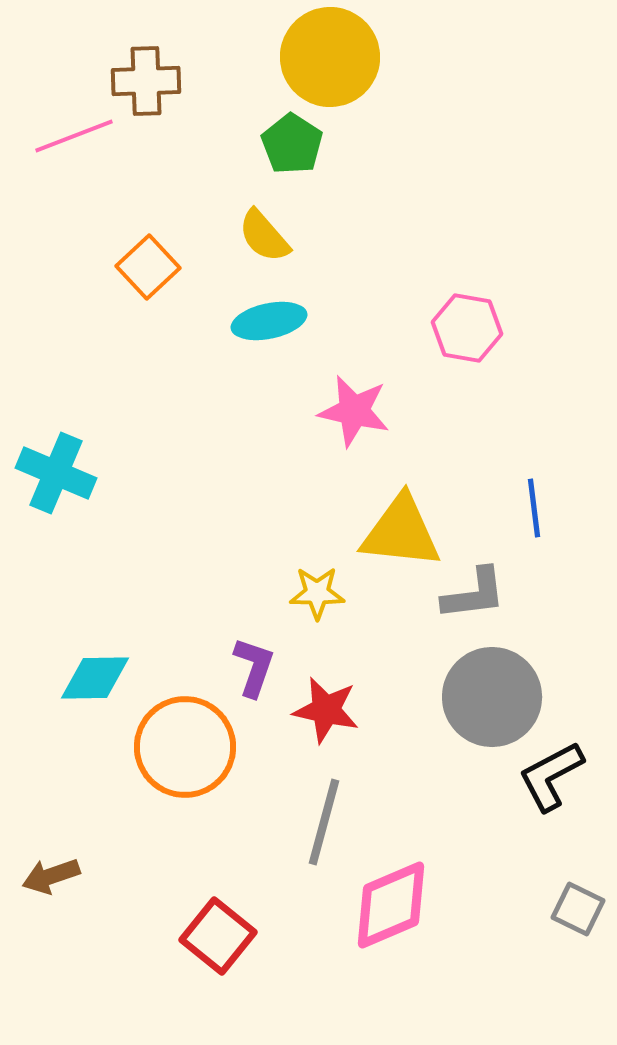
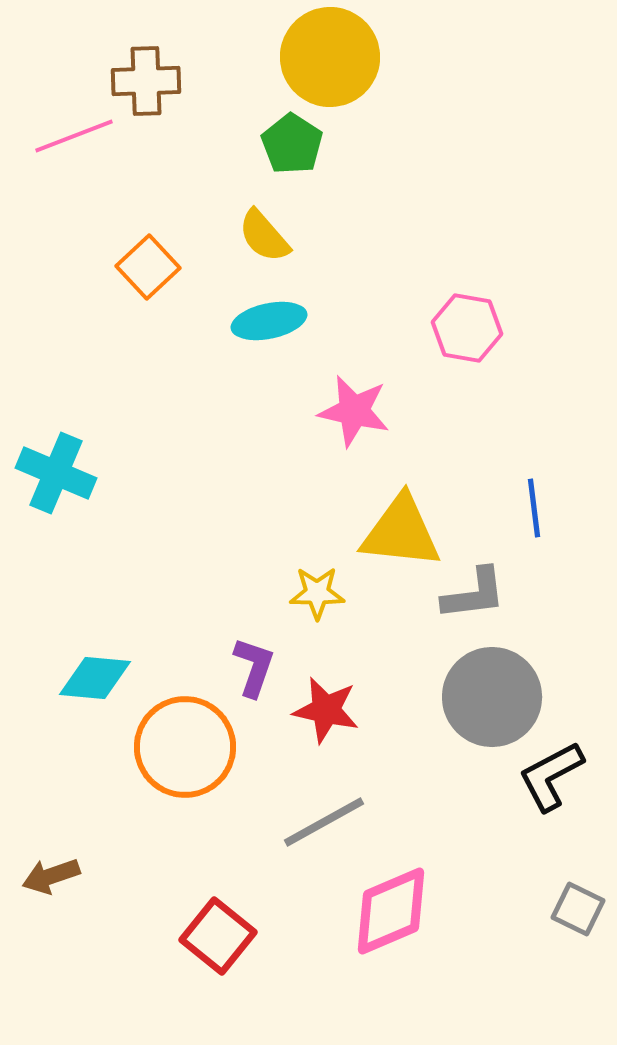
cyan diamond: rotated 6 degrees clockwise
gray line: rotated 46 degrees clockwise
pink diamond: moved 6 px down
